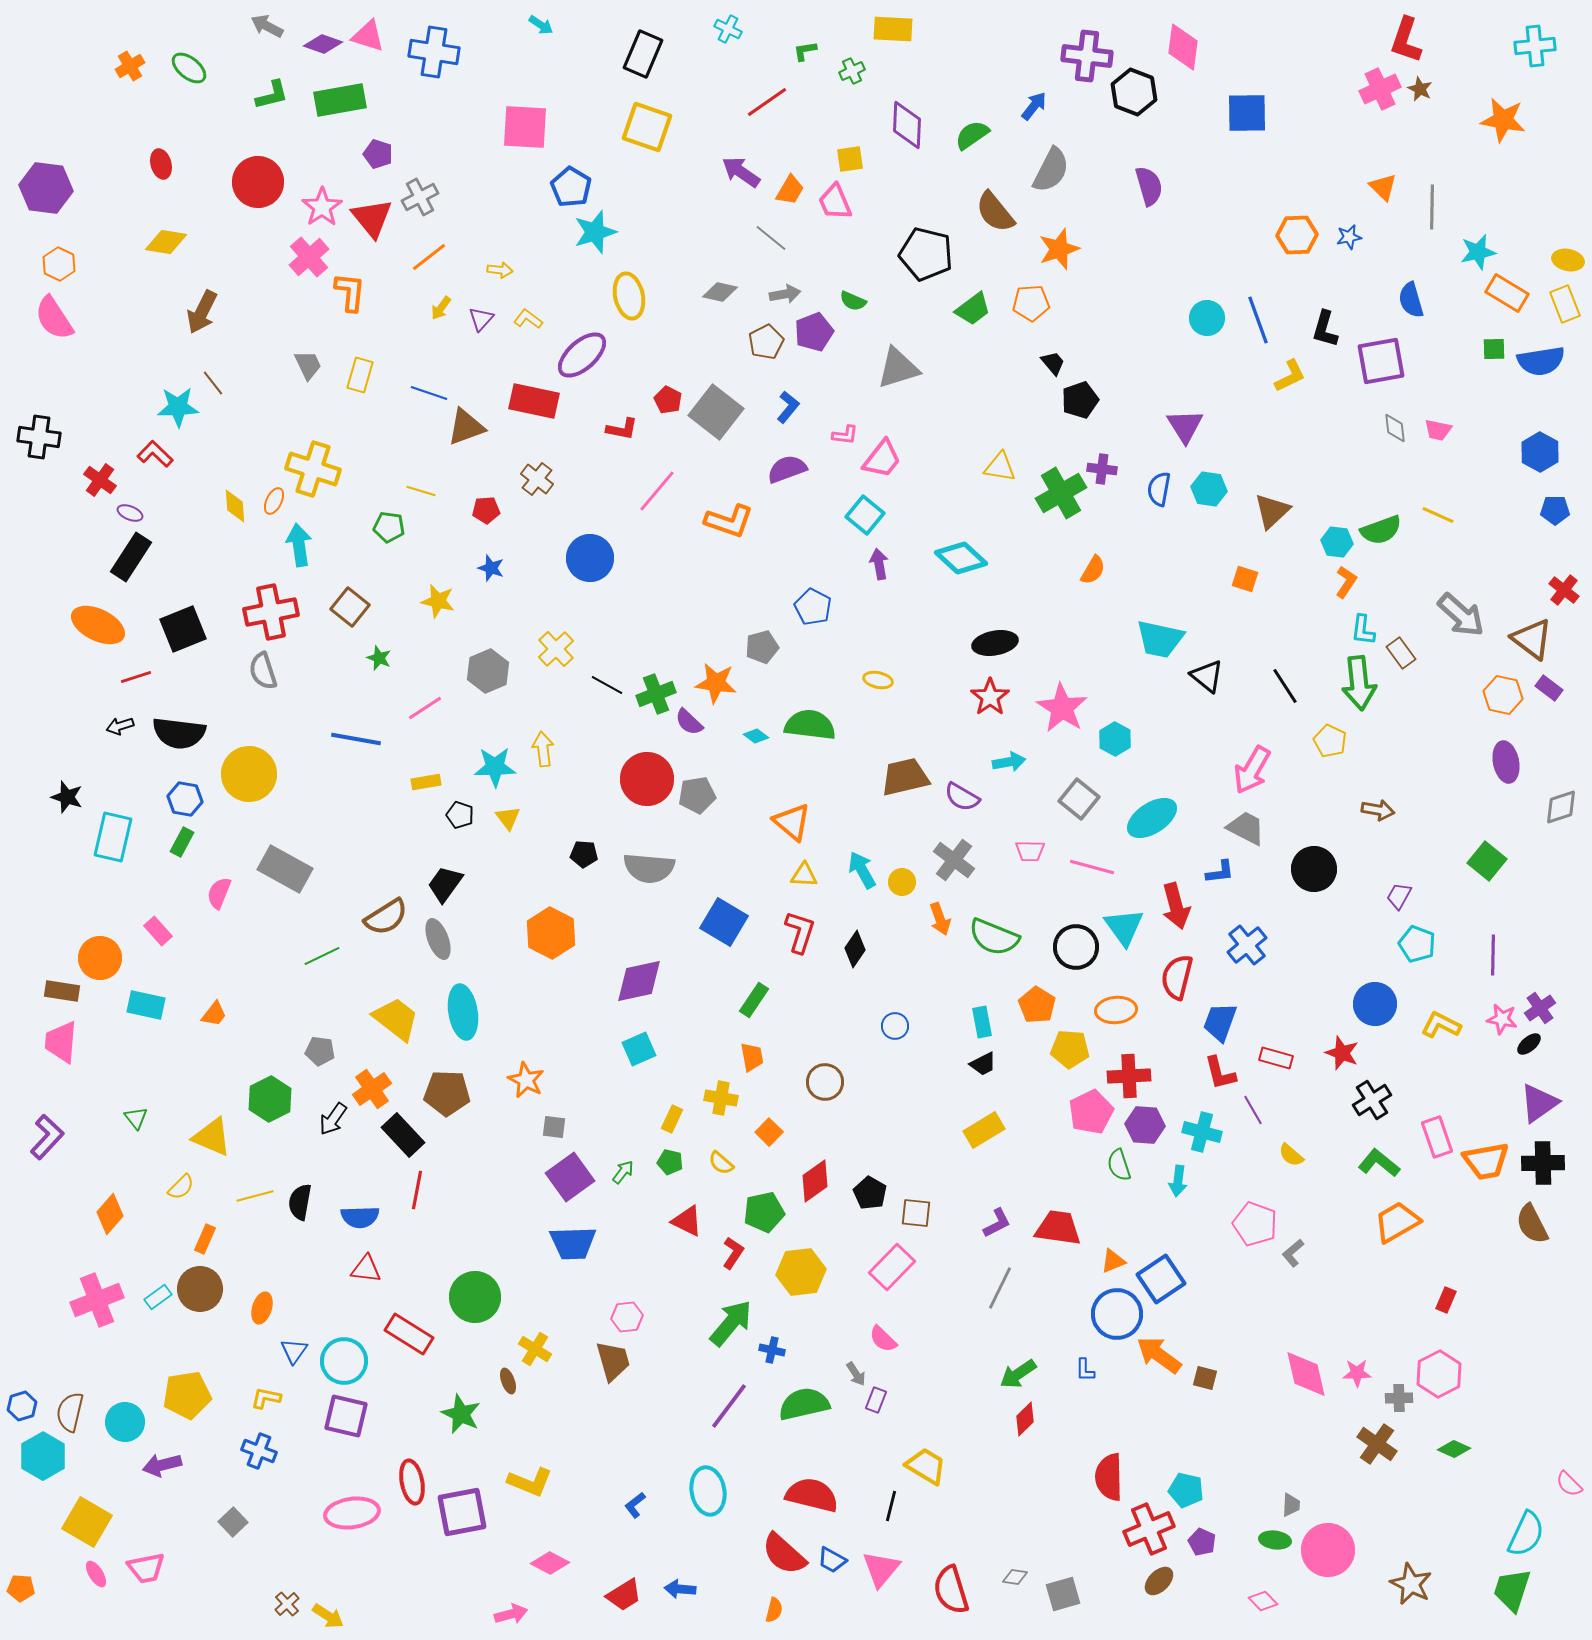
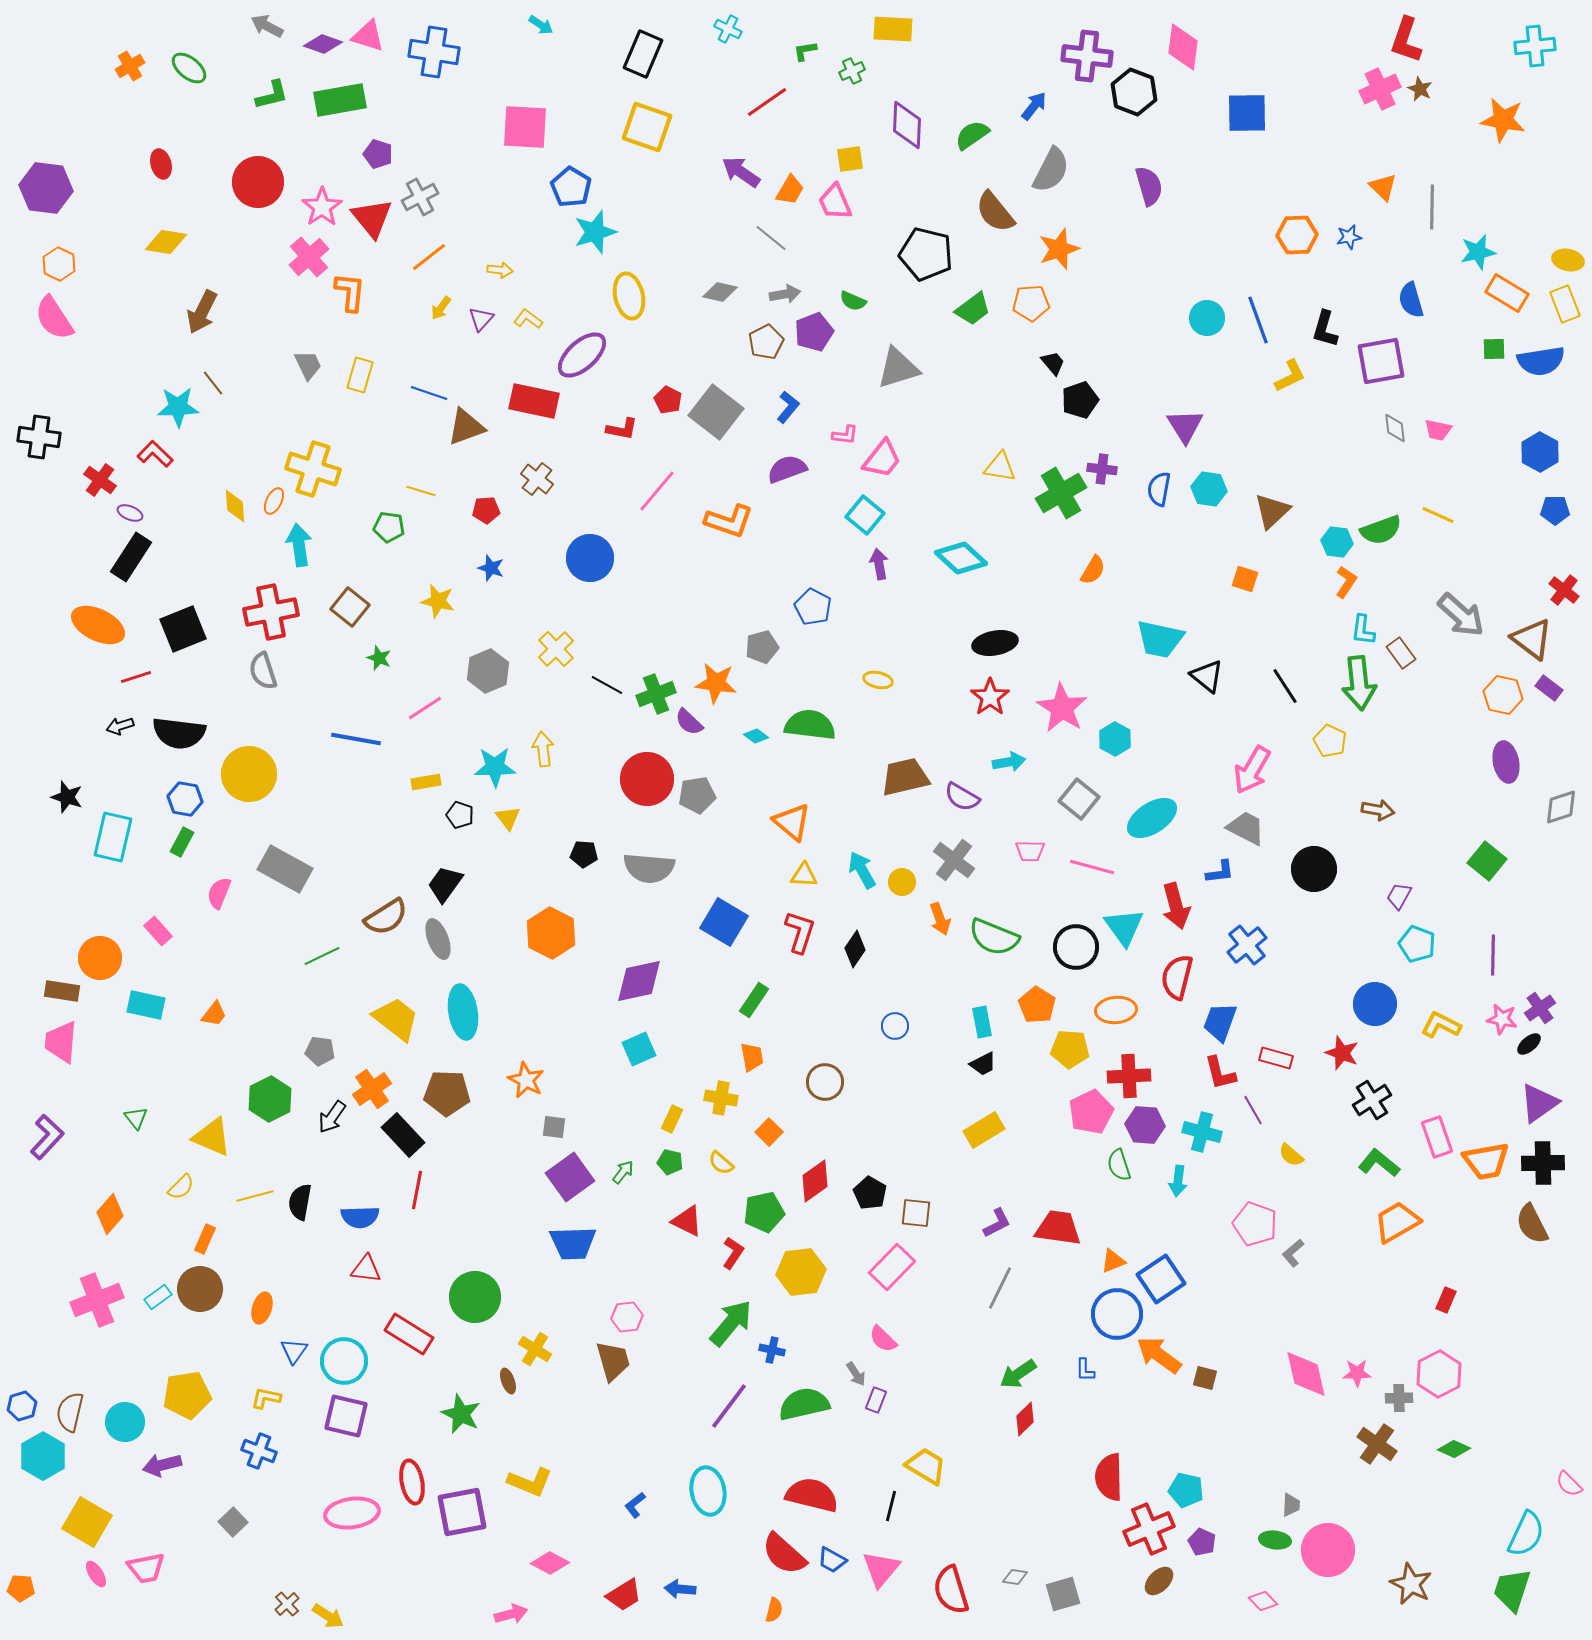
black arrow at (333, 1119): moved 1 px left, 2 px up
